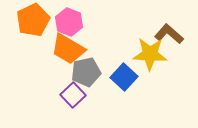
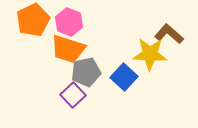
orange trapezoid: rotated 12 degrees counterclockwise
